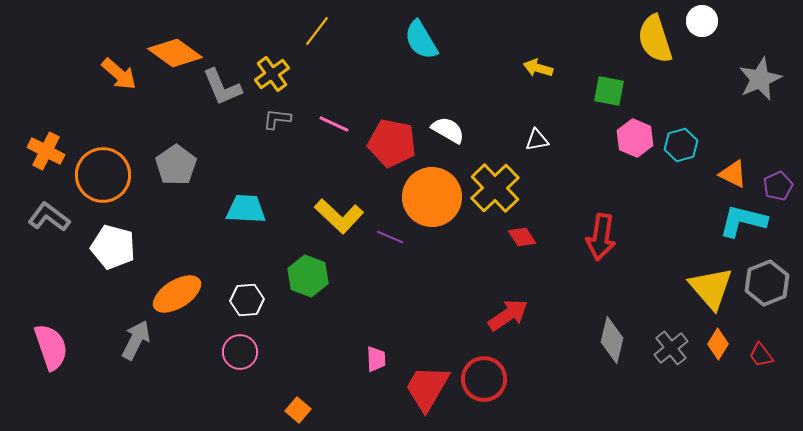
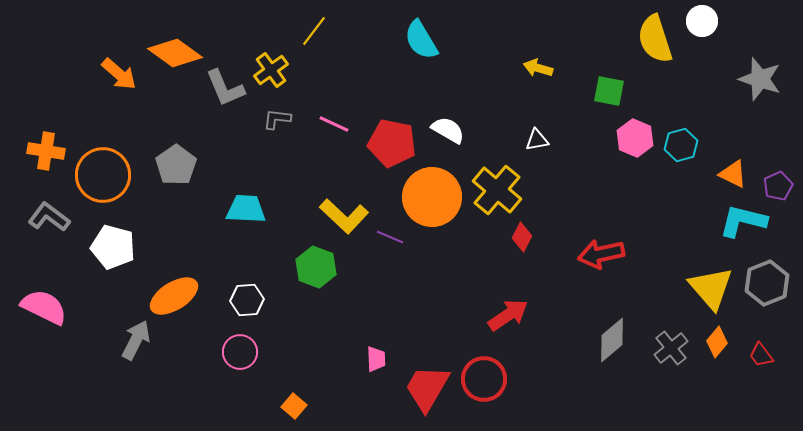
yellow line at (317, 31): moved 3 px left
yellow cross at (272, 74): moved 1 px left, 4 px up
gray star at (760, 79): rotated 30 degrees counterclockwise
gray L-shape at (222, 87): moved 3 px right, 1 px down
orange cross at (46, 151): rotated 18 degrees counterclockwise
yellow cross at (495, 188): moved 2 px right, 2 px down; rotated 6 degrees counterclockwise
yellow L-shape at (339, 216): moved 5 px right
red diamond at (522, 237): rotated 60 degrees clockwise
red arrow at (601, 237): moved 17 px down; rotated 69 degrees clockwise
green hexagon at (308, 276): moved 8 px right, 9 px up
orange ellipse at (177, 294): moved 3 px left, 2 px down
gray diamond at (612, 340): rotated 36 degrees clockwise
orange diamond at (718, 344): moved 1 px left, 2 px up; rotated 8 degrees clockwise
pink semicircle at (51, 347): moved 7 px left, 40 px up; rotated 45 degrees counterclockwise
orange square at (298, 410): moved 4 px left, 4 px up
